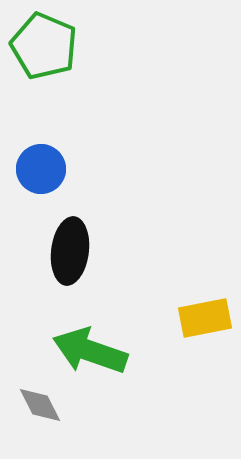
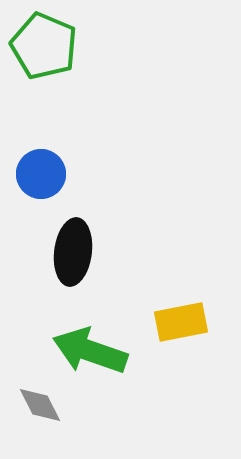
blue circle: moved 5 px down
black ellipse: moved 3 px right, 1 px down
yellow rectangle: moved 24 px left, 4 px down
